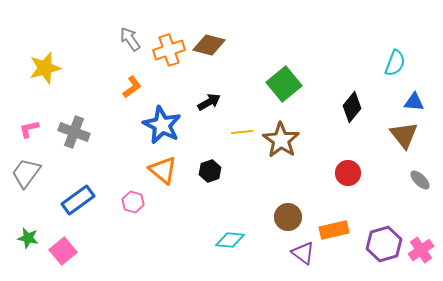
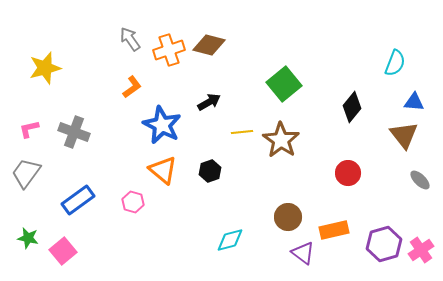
cyan diamond: rotated 20 degrees counterclockwise
